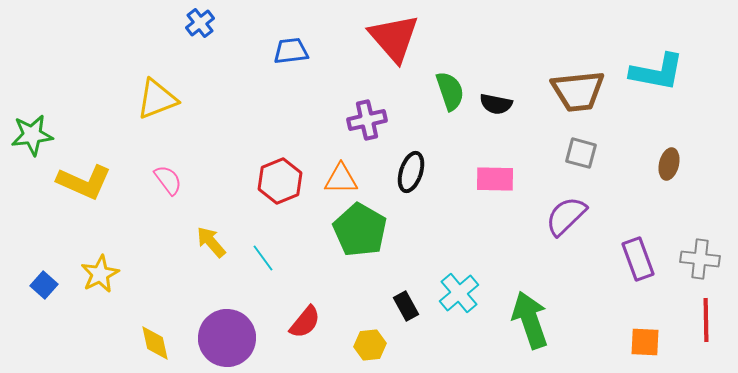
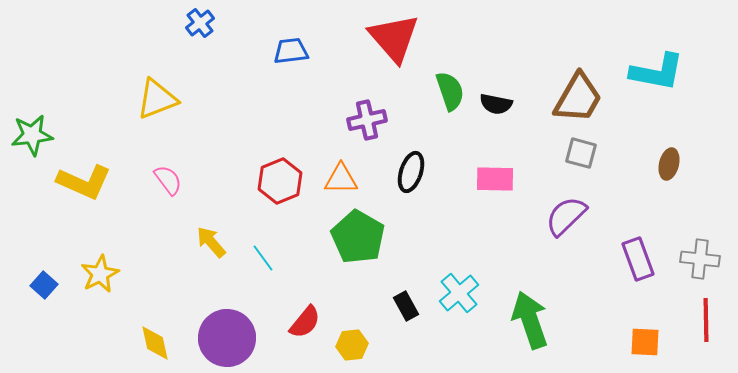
brown trapezoid: moved 7 px down; rotated 54 degrees counterclockwise
green pentagon: moved 2 px left, 7 px down
yellow hexagon: moved 18 px left
